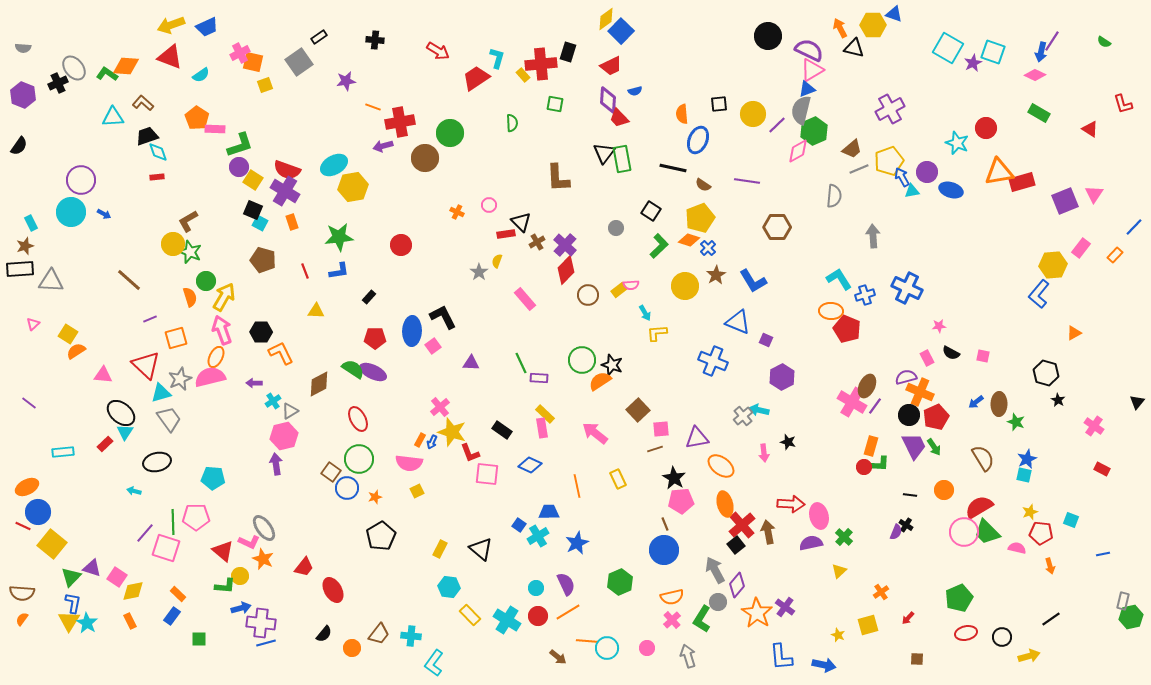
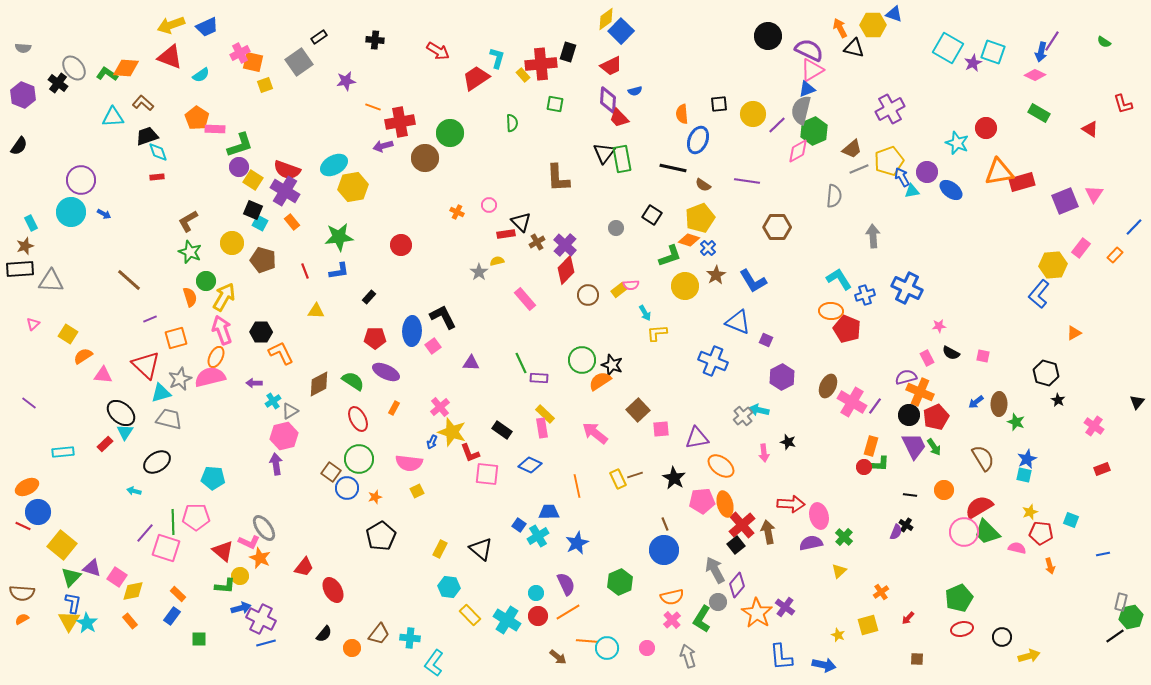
orange diamond at (126, 66): moved 2 px down
black cross at (58, 83): rotated 30 degrees counterclockwise
blue ellipse at (951, 190): rotated 20 degrees clockwise
black square at (651, 211): moved 1 px right, 4 px down
orange rectangle at (292, 222): rotated 21 degrees counterclockwise
yellow circle at (173, 244): moved 59 px right, 1 px up
green L-shape at (659, 246): moved 11 px right, 10 px down; rotated 25 degrees clockwise
yellow semicircle at (497, 261): rotated 56 degrees clockwise
orange semicircle at (76, 351): moved 7 px right, 5 px down
green semicircle at (353, 369): moved 12 px down
purple ellipse at (373, 372): moved 13 px right
brown ellipse at (867, 386): moved 39 px left
gray trapezoid at (169, 419): rotated 40 degrees counterclockwise
orange rectangle at (420, 440): moved 26 px left, 32 px up
brown line at (655, 449): moved 20 px left, 26 px down
black ellipse at (157, 462): rotated 20 degrees counterclockwise
red rectangle at (1102, 469): rotated 49 degrees counterclockwise
pink pentagon at (681, 501): moved 21 px right
yellow square at (52, 544): moved 10 px right, 1 px down
orange star at (263, 559): moved 3 px left, 1 px up
cyan circle at (536, 588): moved 5 px down
gray rectangle at (1123, 601): moved 2 px left, 1 px down
orange semicircle at (22, 619): rotated 24 degrees clockwise
black line at (1051, 619): moved 64 px right, 17 px down
orange rectangle at (130, 621): rotated 14 degrees counterclockwise
purple cross at (261, 623): moved 4 px up; rotated 20 degrees clockwise
red ellipse at (966, 633): moved 4 px left, 4 px up
cyan cross at (411, 636): moved 1 px left, 2 px down
